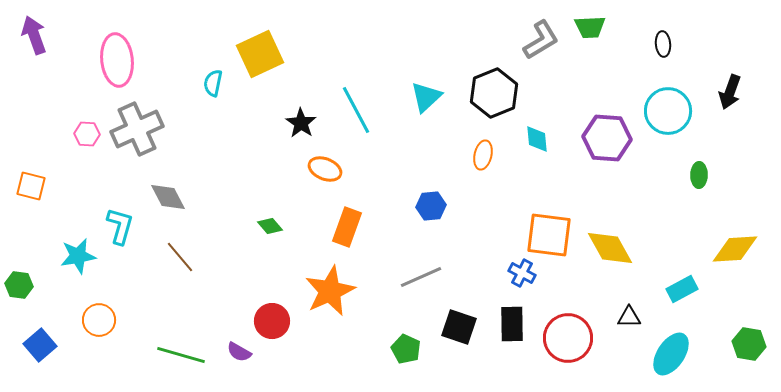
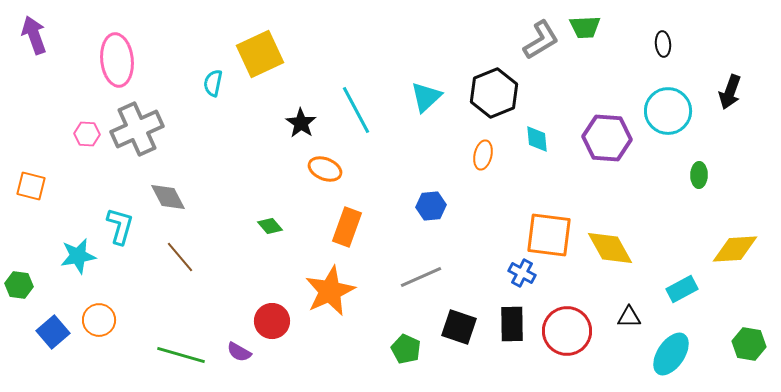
green trapezoid at (590, 27): moved 5 px left
red circle at (568, 338): moved 1 px left, 7 px up
blue square at (40, 345): moved 13 px right, 13 px up
